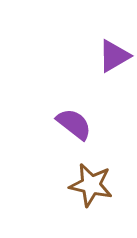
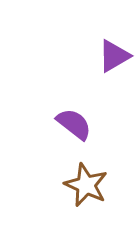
brown star: moved 5 px left; rotated 12 degrees clockwise
